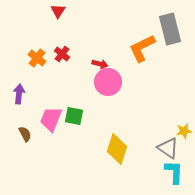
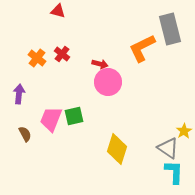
red triangle: rotated 49 degrees counterclockwise
green square: rotated 24 degrees counterclockwise
yellow star: rotated 21 degrees counterclockwise
